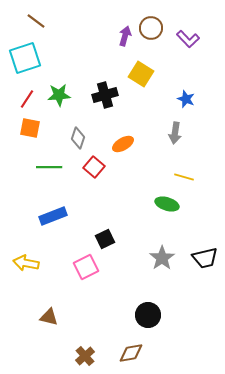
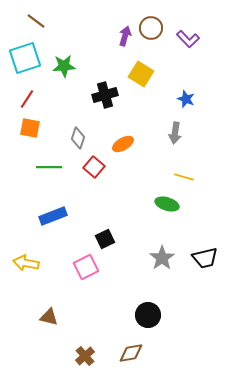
green star: moved 5 px right, 29 px up
